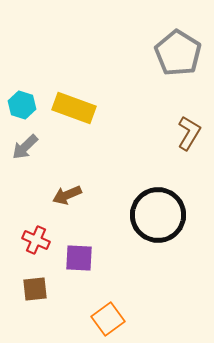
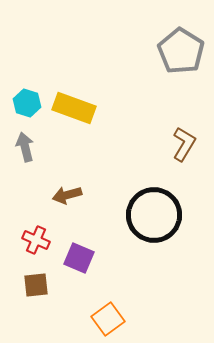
gray pentagon: moved 3 px right, 2 px up
cyan hexagon: moved 5 px right, 2 px up
brown L-shape: moved 5 px left, 11 px down
gray arrow: rotated 120 degrees clockwise
brown arrow: rotated 8 degrees clockwise
black circle: moved 4 px left
purple square: rotated 20 degrees clockwise
brown square: moved 1 px right, 4 px up
